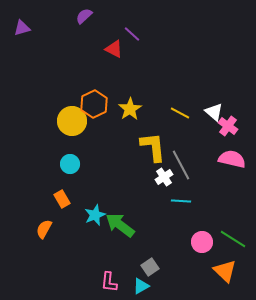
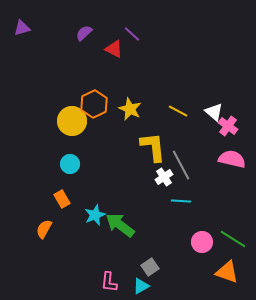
purple semicircle: moved 17 px down
yellow star: rotated 15 degrees counterclockwise
yellow line: moved 2 px left, 2 px up
orange triangle: moved 2 px right, 1 px down; rotated 25 degrees counterclockwise
